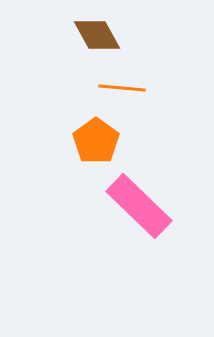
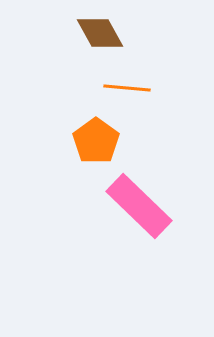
brown diamond: moved 3 px right, 2 px up
orange line: moved 5 px right
